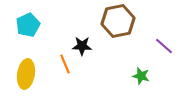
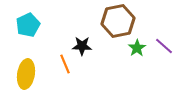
green star: moved 4 px left, 28 px up; rotated 24 degrees clockwise
